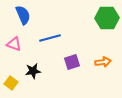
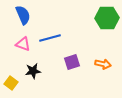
pink triangle: moved 9 px right
orange arrow: moved 2 px down; rotated 21 degrees clockwise
